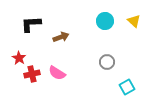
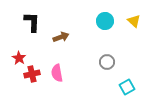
black L-shape: moved 1 px right, 2 px up; rotated 95 degrees clockwise
pink semicircle: rotated 48 degrees clockwise
